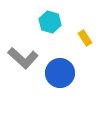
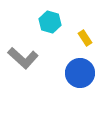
blue circle: moved 20 px right
